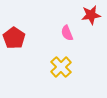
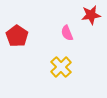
red pentagon: moved 3 px right, 2 px up
